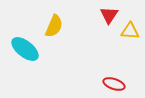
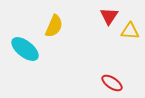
red triangle: moved 1 px down
red ellipse: moved 2 px left, 1 px up; rotated 15 degrees clockwise
